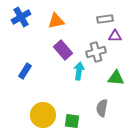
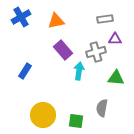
purple triangle: moved 3 px down
green square: moved 4 px right
